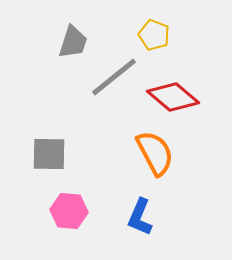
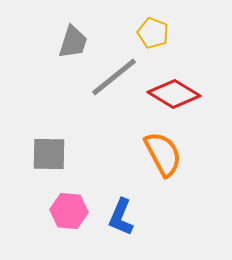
yellow pentagon: moved 1 px left, 2 px up
red diamond: moved 1 px right, 3 px up; rotated 9 degrees counterclockwise
orange semicircle: moved 8 px right, 1 px down
blue L-shape: moved 19 px left
